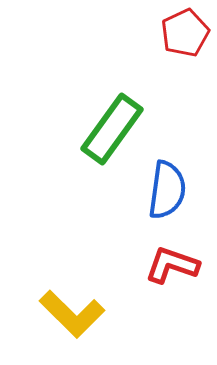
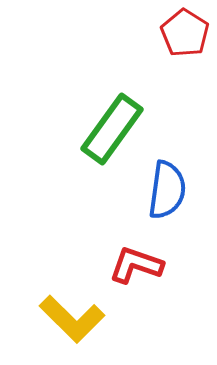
red pentagon: rotated 15 degrees counterclockwise
red L-shape: moved 36 px left
yellow L-shape: moved 5 px down
